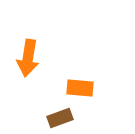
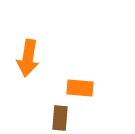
brown rectangle: rotated 65 degrees counterclockwise
